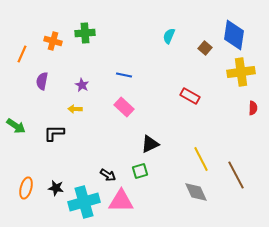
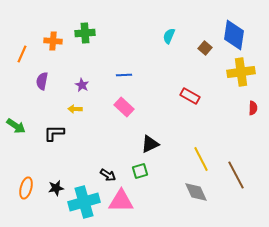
orange cross: rotated 12 degrees counterclockwise
blue line: rotated 14 degrees counterclockwise
black star: rotated 21 degrees counterclockwise
